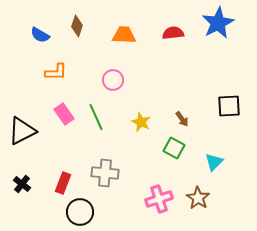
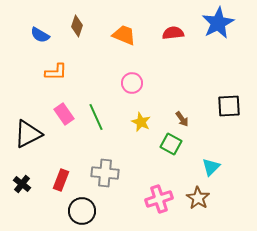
orange trapezoid: rotated 20 degrees clockwise
pink circle: moved 19 px right, 3 px down
black triangle: moved 6 px right, 3 px down
green square: moved 3 px left, 4 px up
cyan triangle: moved 3 px left, 5 px down
red rectangle: moved 2 px left, 3 px up
black circle: moved 2 px right, 1 px up
